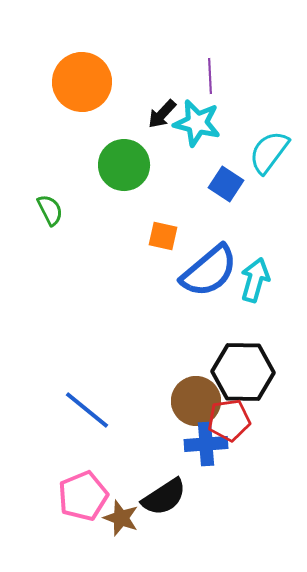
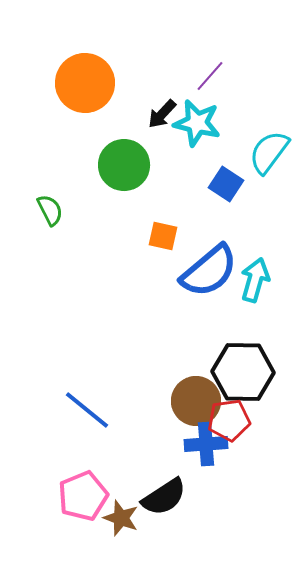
purple line: rotated 44 degrees clockwise
orange circle: moved 3 px right, 1 px down
